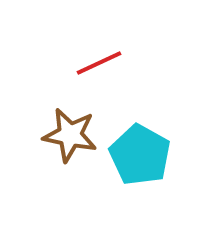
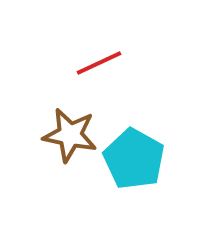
cyan pentagon: moved 6 px left, 4 px down
